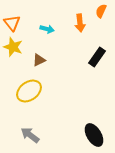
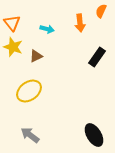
brown triangle: moved 3 px left, 4 px up
